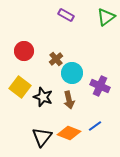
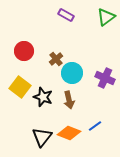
purple cross: moved 5 px right, 8 px up
